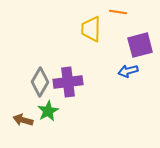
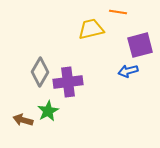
yellow trapezoid: rotated 76 degrees clockwise
gray diamond: moved 10 px up
